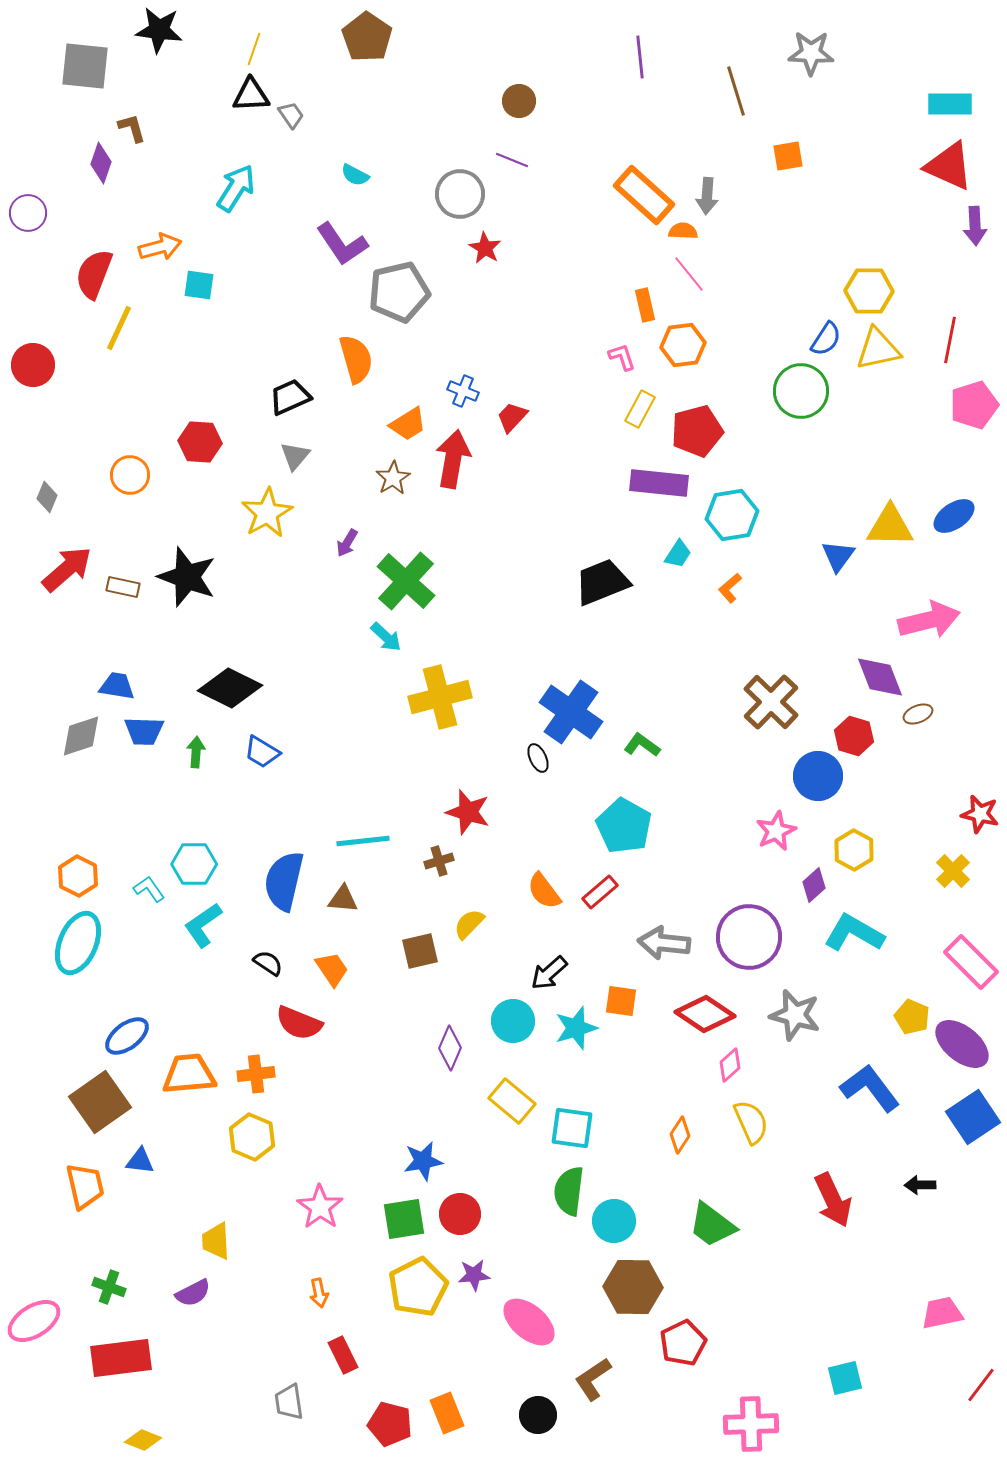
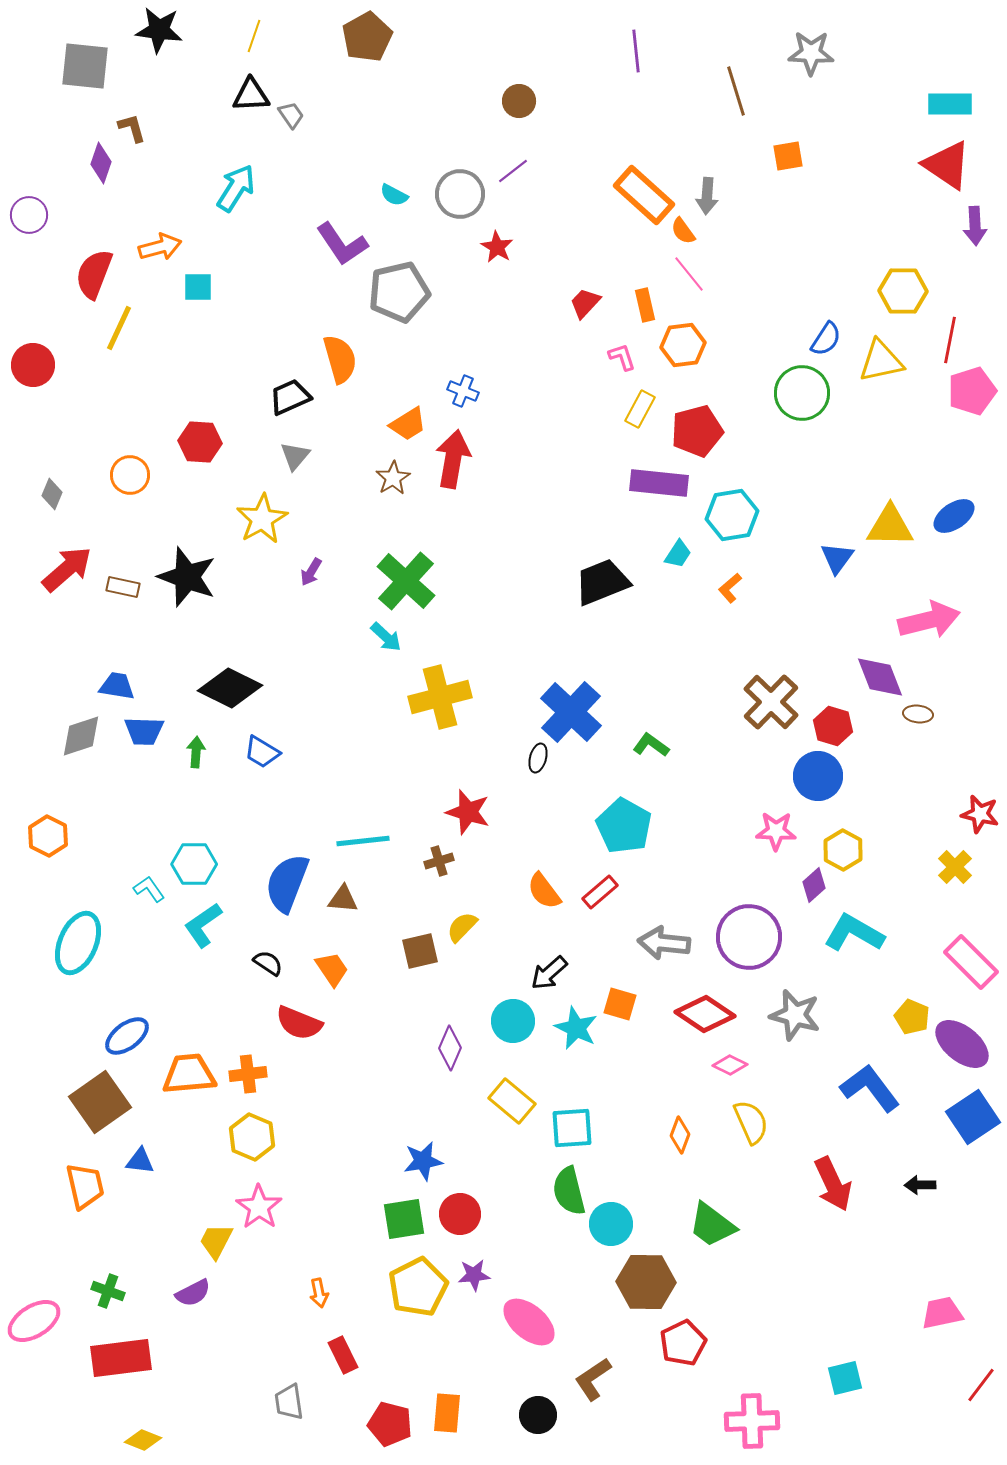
brown pentagon at (367, 37): rotated 9 degrees clockwise
yellow line at (254, 49): moved 13 px up
purple line at (640, 57): moved 4 px left, 6 px up
purple line at (512, 160): moved 1 px right, 11 px down; rotated 60 degrees counterclockwise
red triangle at (949, 166): moved 2 px left, 1 px up; rotated 10 degrees clockwise
cyan semicircle at (355, 175): moved 39 px right, 20 px down
purple circle at (28, 213): moved 1 px right, 2 px down
orange semicircle at (683, 231): rotated 128 degrees counterclockwise
red star at (485, 248): moved 12 px right, 1 px up
cyan square at (199, 285): moved 1 px left, 2 px down; rotated 8 degrees counterclockwise
yellow hexagon at (869, 291): moved 34 px right
yellow triangle at (878, 349): moved 3 px right, 12 px down
orange semicircle at (356, 359): moved 16 px left
green circle at (801, 391): moved 1 px right, 2 px down
pink pentagon at (974, 405): moved 2 px left, 14 px up
red trapezoid at (512, 417): moved 73 px right, 114 px up
gray diamond at (47, 497): moved 5 px right, 3 px up
yellow star at (267, 513): moved 5 px left, 6 px down
purple arrow at (347, 543): moved 36 px left, 29 px down
blue triangle at (838, 556): moved 1 px left, 2 px down
blue cross at (571, 712): rotated 8 degrees clockwise
brown ellipse at (918, 714): rotated 28 degrees clockwise
red hexagon at (854, 736): moved 21 px left, 10 px up
green L-shape at (642, 745): moved 9 px right
black ellipse at (538, 758): rotated 40 degrees clockwise
pink star at (776, 831): rotated 27 degrees clockwise
yellow hexagon at (854, 850): moved 11 px left
yellow cross at (953, 871): moved 2 px right, 4 px up
orange hexagon at (78, 876): moved 30 px left, 40 px up
blue semicircle at (284, 881): moved 3 px right, 2 px down; rotated 8 degrees clockwise
yellow semicircle at (469, 924): moved 7 px left, 3 px down
orange square at (621, 1001): moved 1 px left, 3 px down; rotated 8 degrees clockwise
cyan star at (576, 1028): rotated 30 degrees counterclockwise
pink diamond at (730, 1065): rotated 68 degrees clockwise
orange cross at (256, 1074): moved 8 px left
cyan square at (572, 1128): rotated 12 degrees counterclockwise
orange diamond at (680, 1135): rotated 12 degrees counterclockwise
green semicircle at (569, 1191): rotated 21 degrees counterclockwise
red arrow at (833, 1200): moved 16 px up
pink star at (320, 1207): moved 61 px left
cyan circle at (614, 1221): moved 3 px left, 3 px down
yellow trapezoid at (216, 1241): rotated 30 degrees clockwise
green cross at (109, 1287): moved 1 px left, 4 px down
brown hexagon at (633, 1287): moved 13 px right, 5 px up
orange rectangle at (447, 1413): rotated 27 degrees clockwise
pink cross at (751, 1424): moved 1 px right, 3 px up
